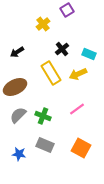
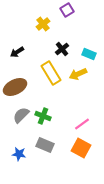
pink line: moved 5 px right, 15 px down
gray semicircle: moved 3 px right
